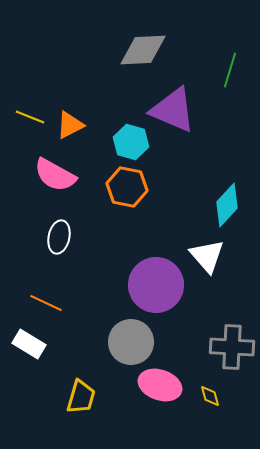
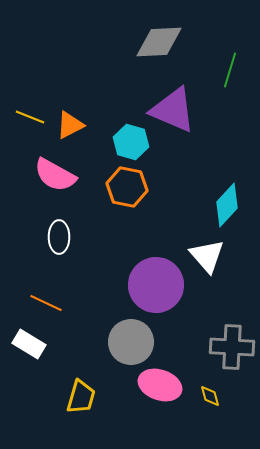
gray diamond: moved 16 px right, 8 px up
white ellipse: rotated 12 degrees counterclockwise
